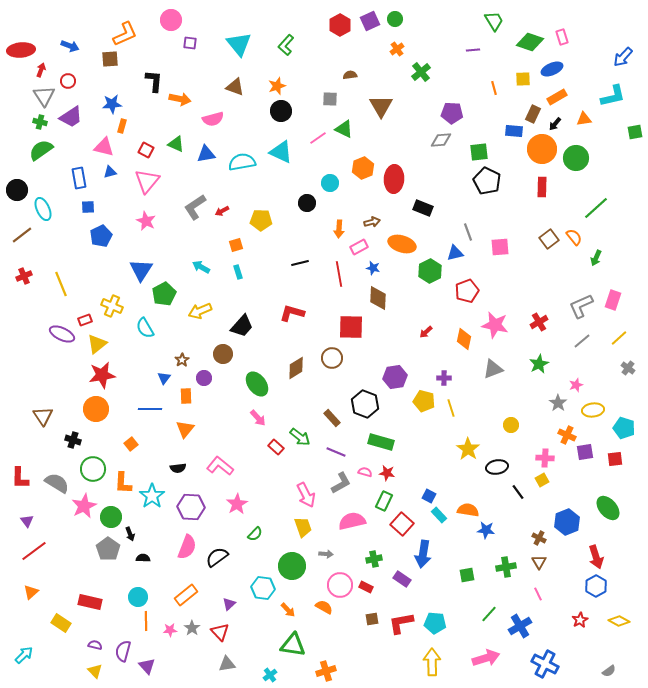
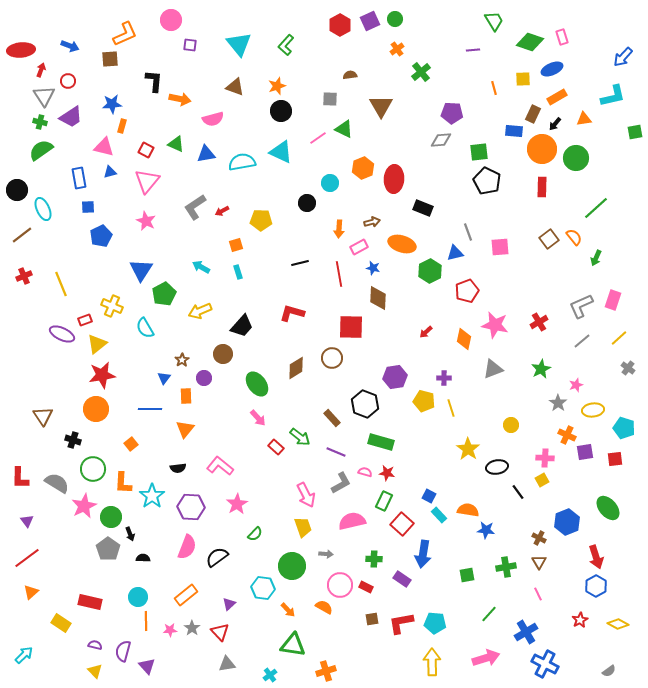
purple square at (190, 43): moved 2 px down
green star at (539, 364): moved 2 px right, 5 px down
red line at (34, 551): moved 7 px left, 7 px down
green cross at (374, 559): rotated 14 degrees clockwise
yellow diamond at (619, 621): moved 1 px left, 3 px down
blue cross at (520, 626): moved 6 px right, 6 px down
